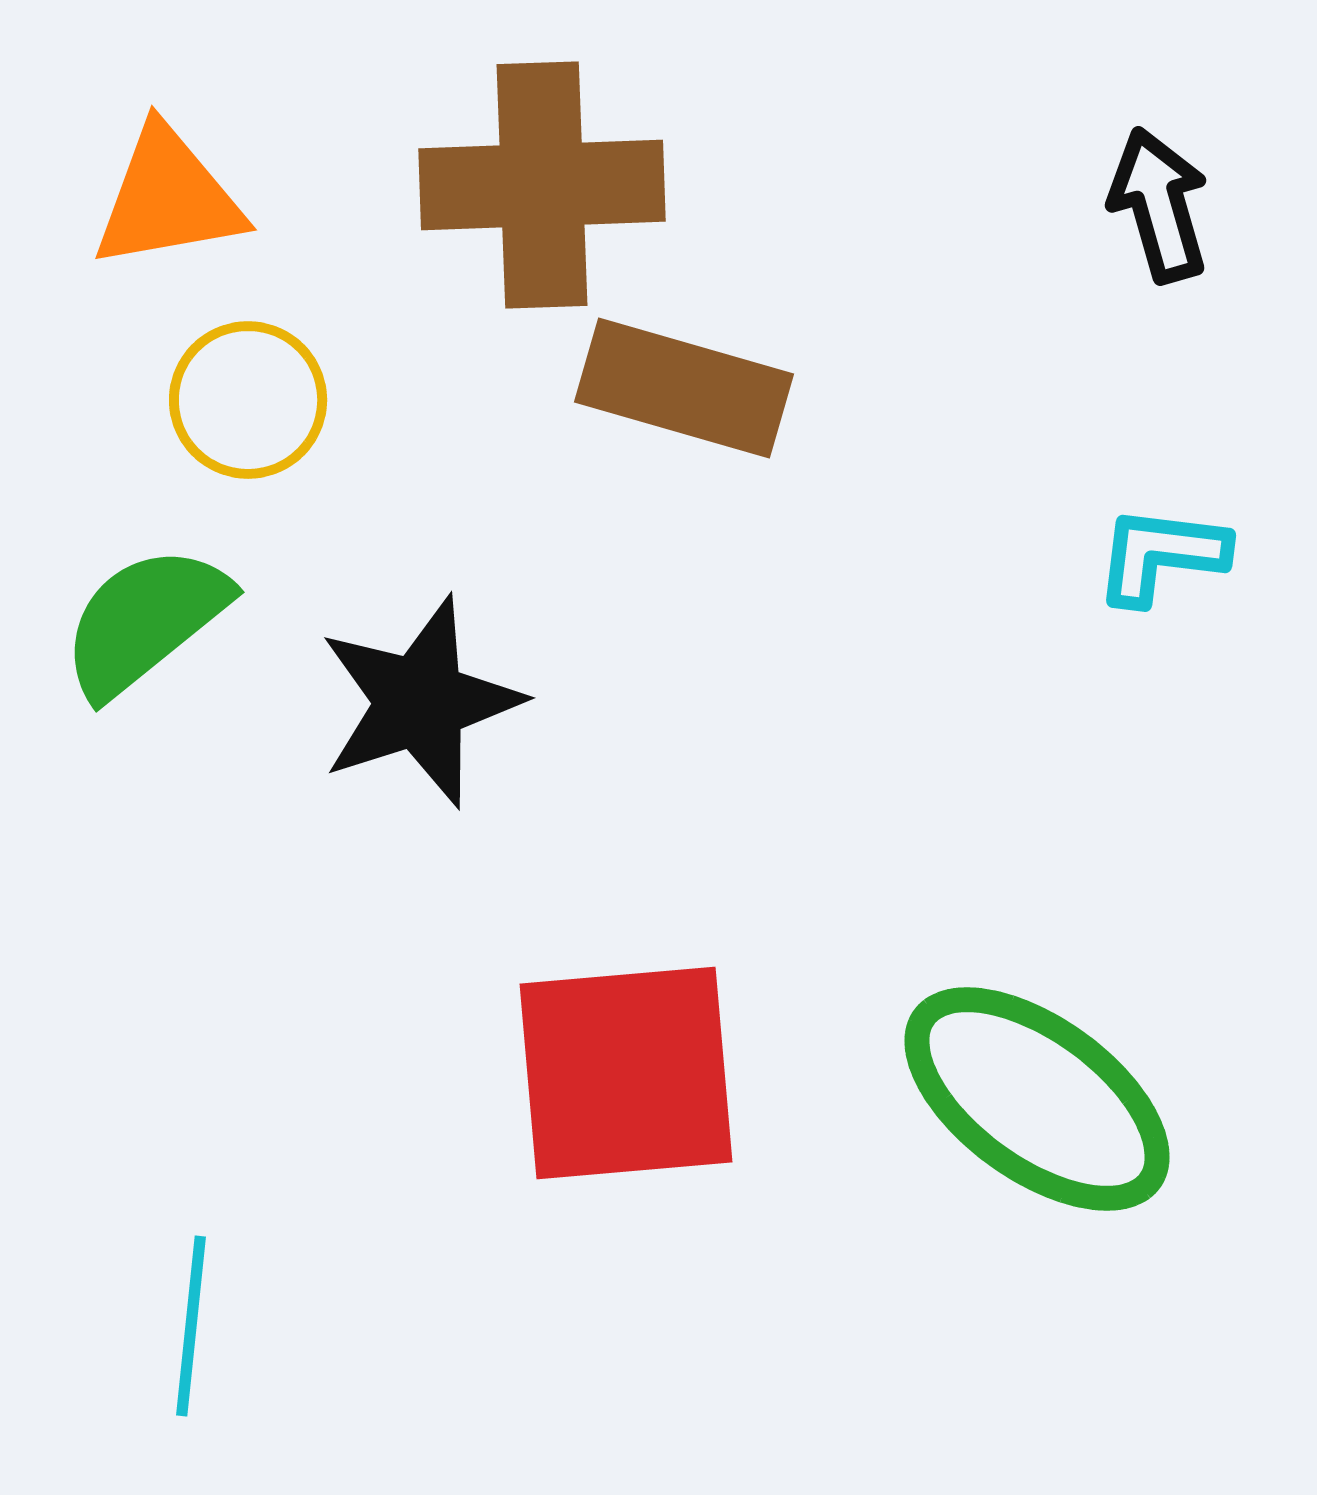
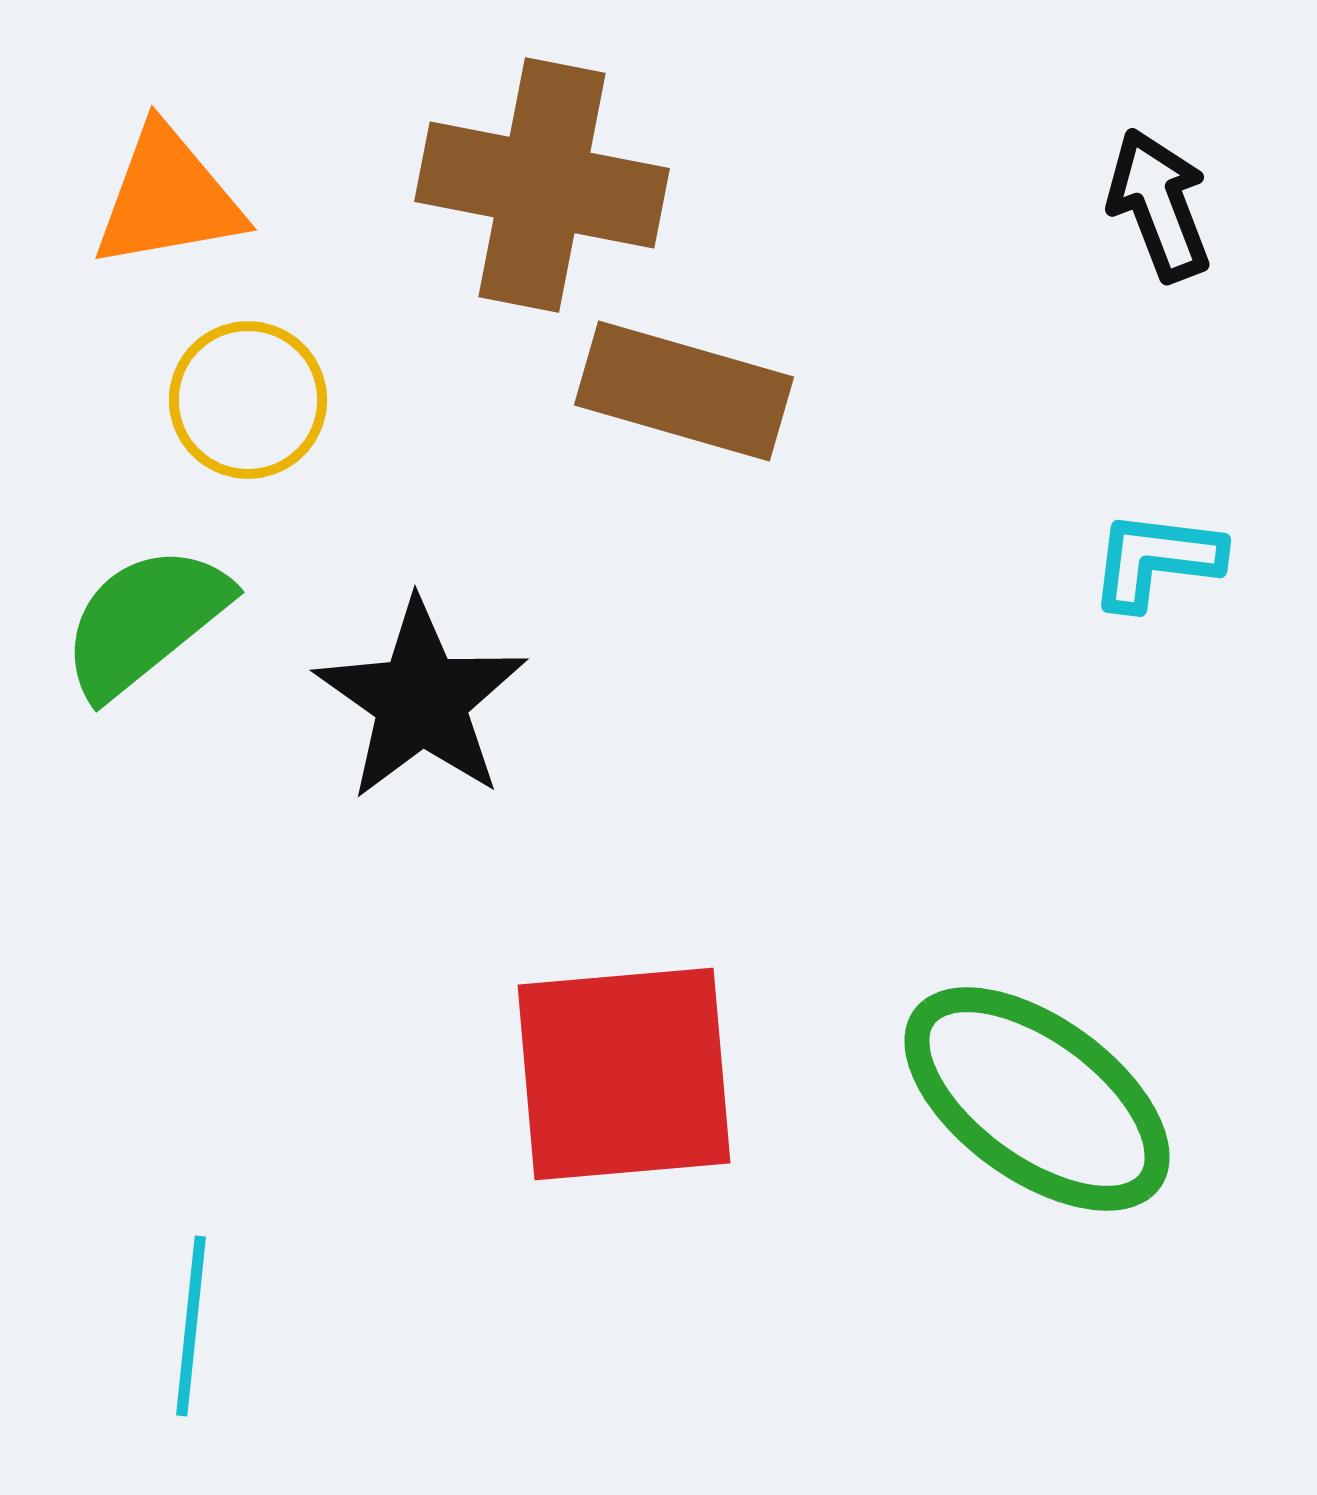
brown cross: rotated 13 degrees clockwise
black arrow: rotated 5 degrees counterclockwise
brown rectangle: moved 3 px down
cyan L-shape: moved 5 px left, 5 px down
black star: moved 1 px right, 2 px up; rotated 19 degrees counterclockwise
red square: moved 2 px left, 1 px down
